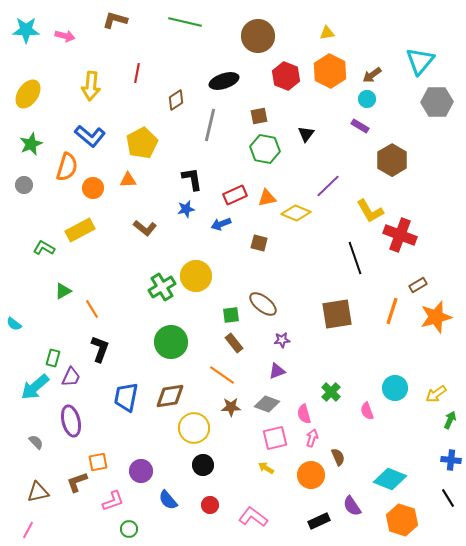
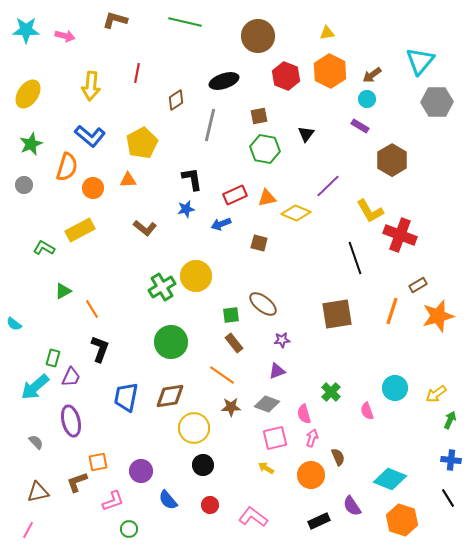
orange star at (436, 317): moved 2 px right, 1 px up
